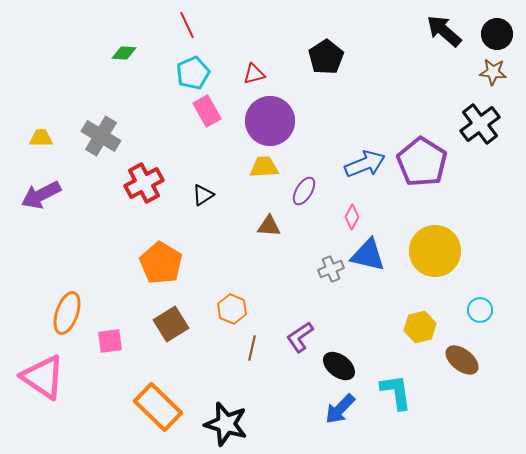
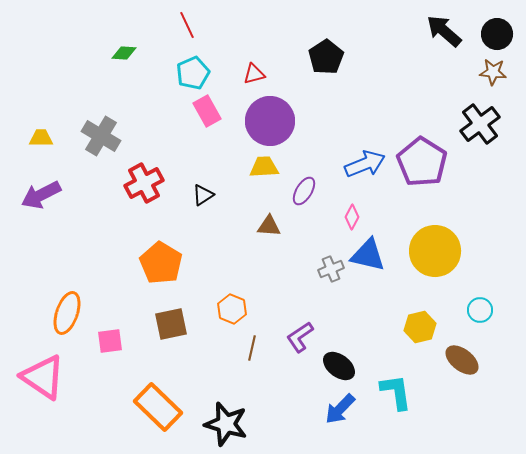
brown square at (171, 324): rotated 20 degrees clockwise
